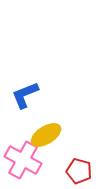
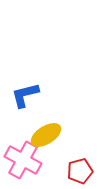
blue L-shape: rotated 8 degrees clockwise
red pentagon: moved 1 px right; rotated 30 degrees counterclockwise
